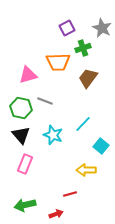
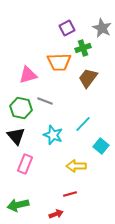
orange trapezoid: moved 1 px right
black triangle: moved 5 px left, 1 px down
yellow arrow: moved 10 px left, 4 px up
green arrow: moved 7 px left
